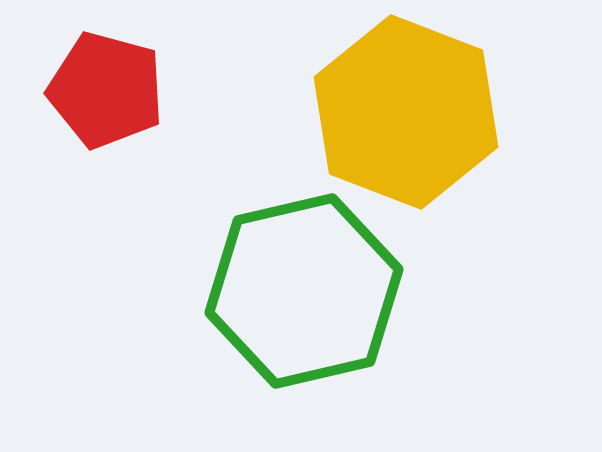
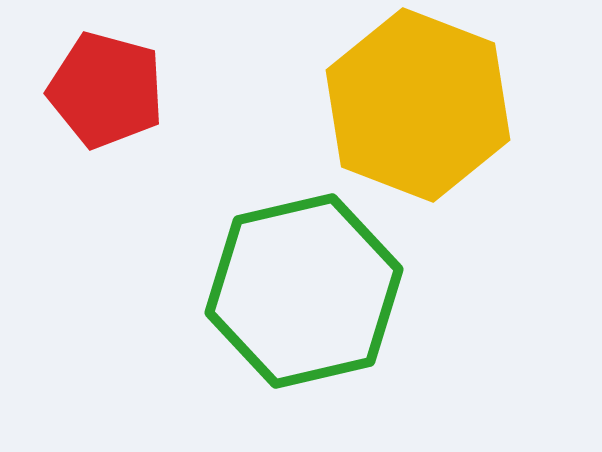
yellow hexagon: moved 12 px right, 7 px up
